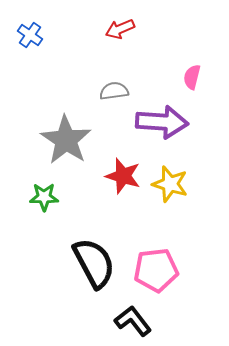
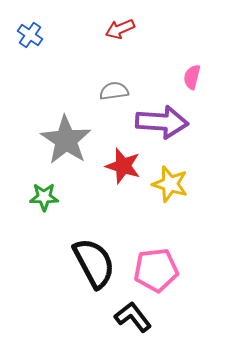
red star: moved 10 px up
black L-shape: moved 4 px up
